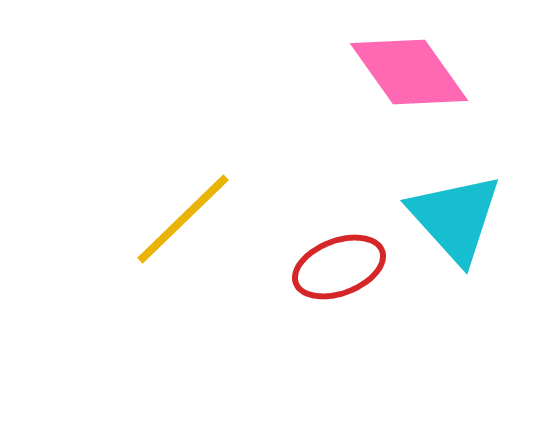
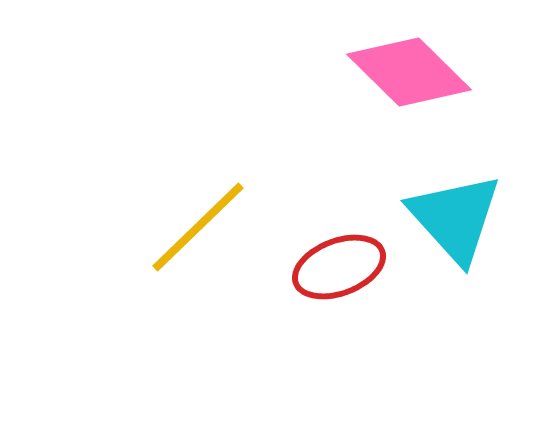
pink diamond: rotated 10 degrees counterclockwise
yellow line: moved 15 px right, 8 px down
